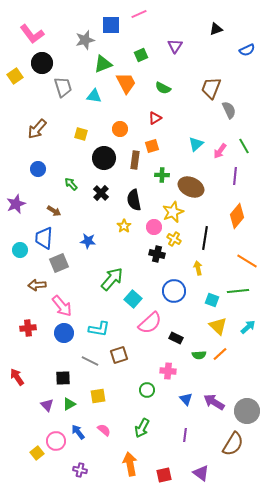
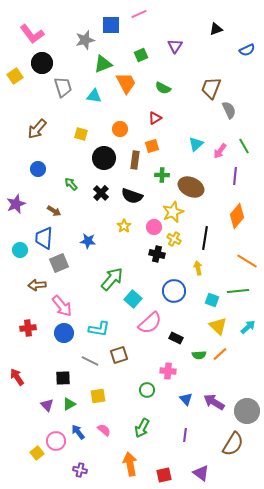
black semicircle at (134, 200): moved 2 px left, 4 px up; rotated 60 degrees counterclockwise
